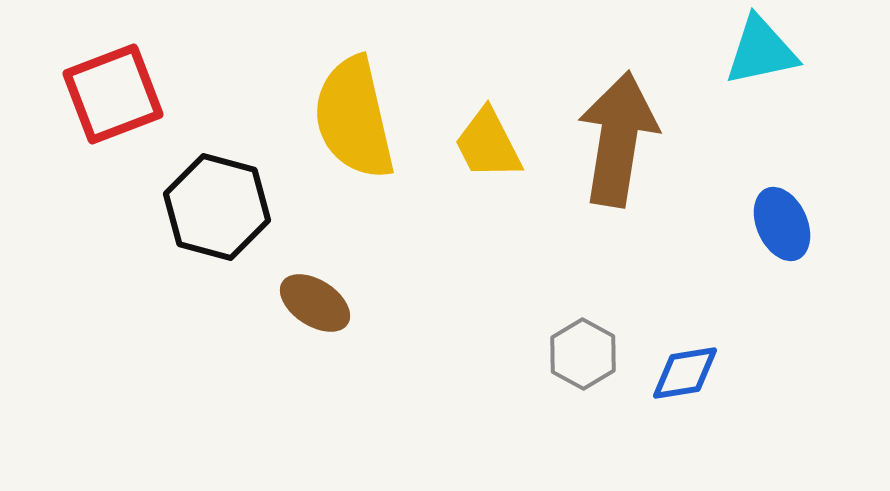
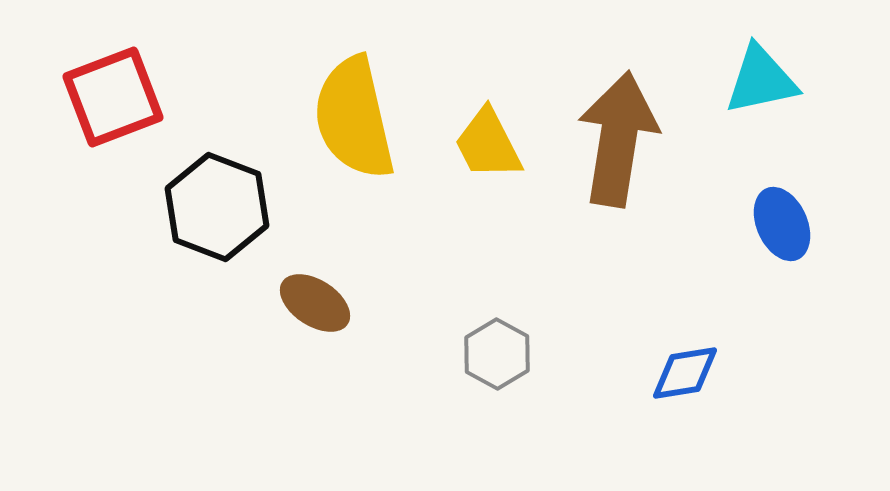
cyan triangle: moved 29 px down
red square: moved 3 px down
black hexagon: rotated 6 degrees clockwise
gray hexagon: moved 86 px left
